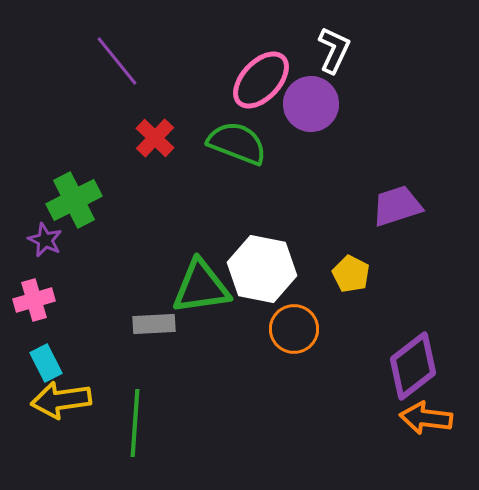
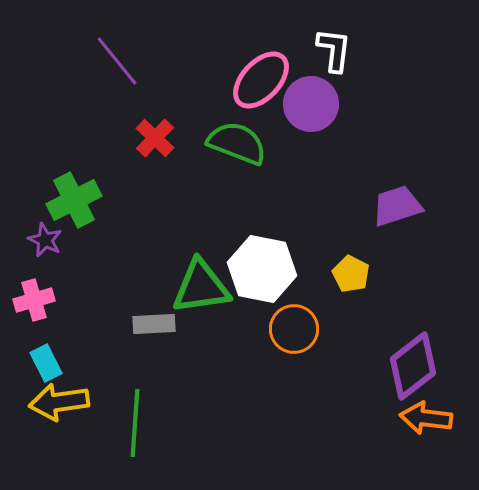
white L-shape: rotated 18 degrees counterclockwise
yellow arrow: moved 2 px left, 2 px down
